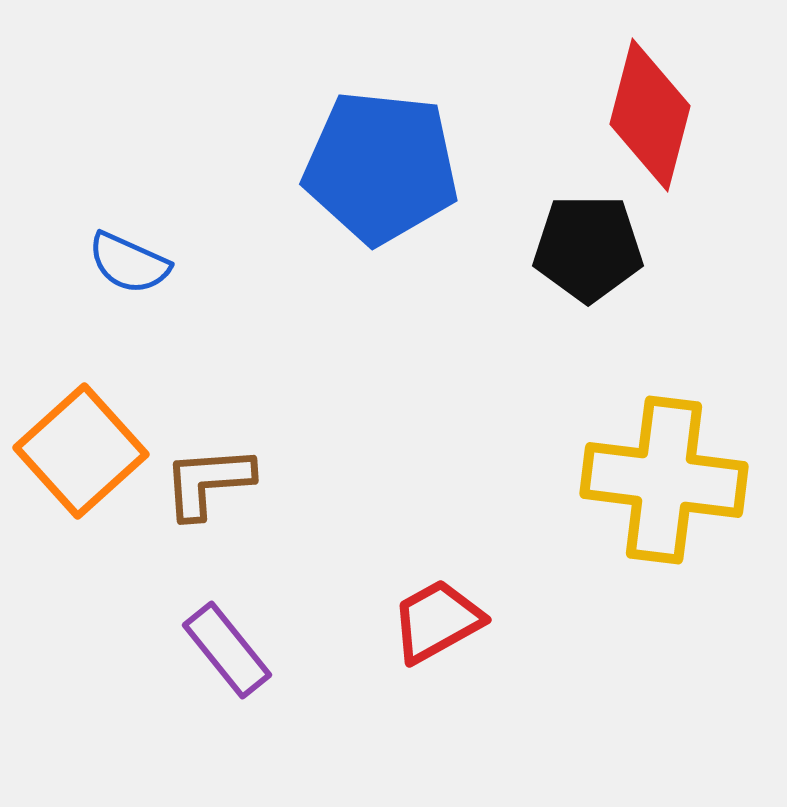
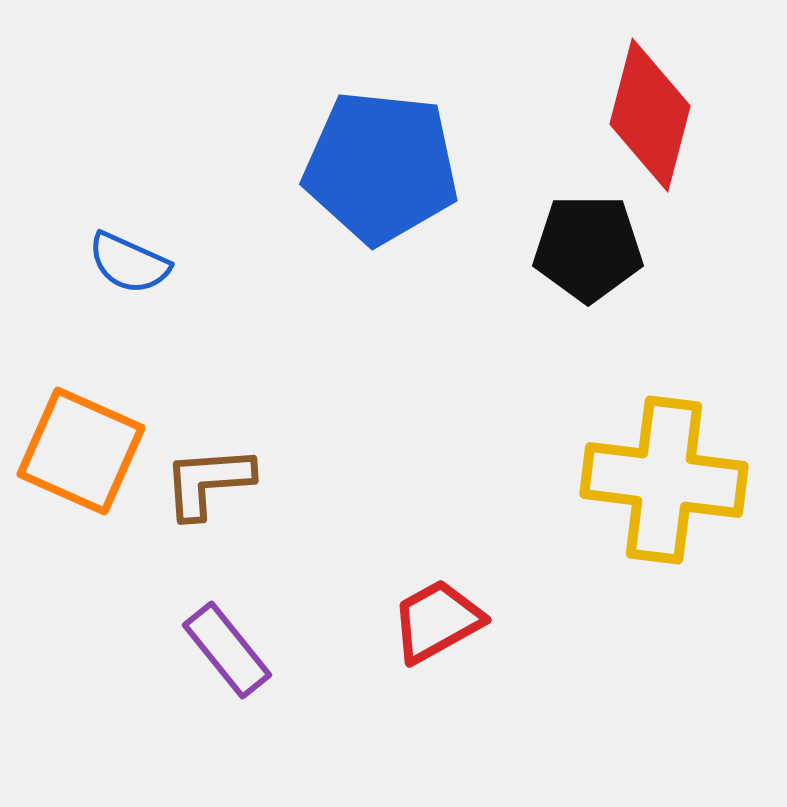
orange square: rotated 24 degrees counterclockwise
